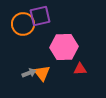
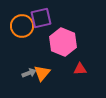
purple square: moved 1 px right, 2 px down
orange circle: moved 1 px left, 2 px down
pink hexagon: moved 1 px left, 5 px up; rotated 24 degrees clockwise
orange triangle: rotated 18 degrees clockwise
